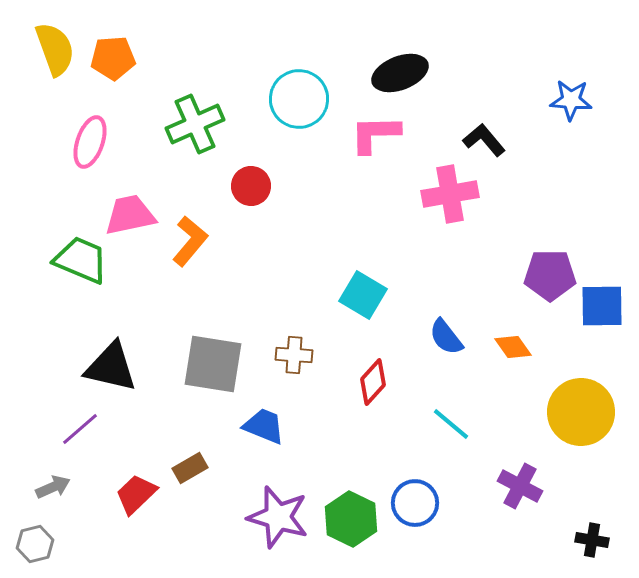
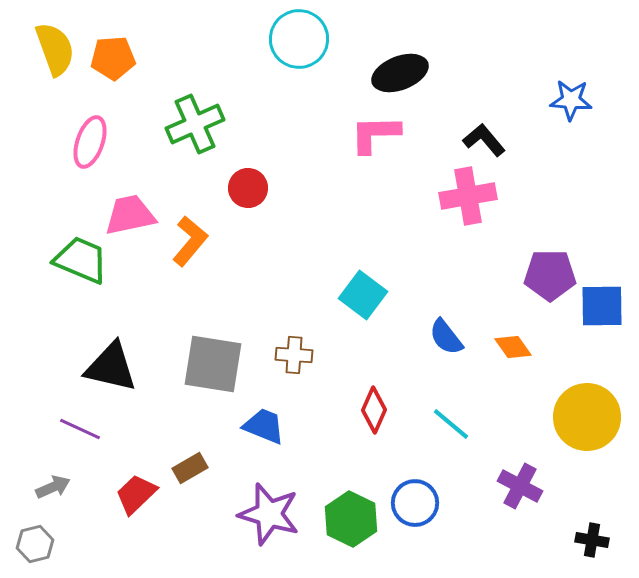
cyan circle: moved 60 px up
red circle: moved 3 px left, 2 px down
pink cross: moved 18 px right, 2 px down
cyan square: rotated 6 degrees clockwise
red diamond: moved 1 px right, 28 px down; rotated 18 degrees counterclockwise
yellow circle: moved 6 px right, 5 px down
purple line: rotated 66 degrees clockwise
purple star: moved 9 px left, 3 px up
